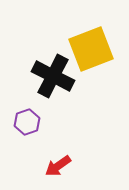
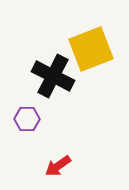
purple hexagon: moved 3 px up; rotated 20 degrees clockwise
